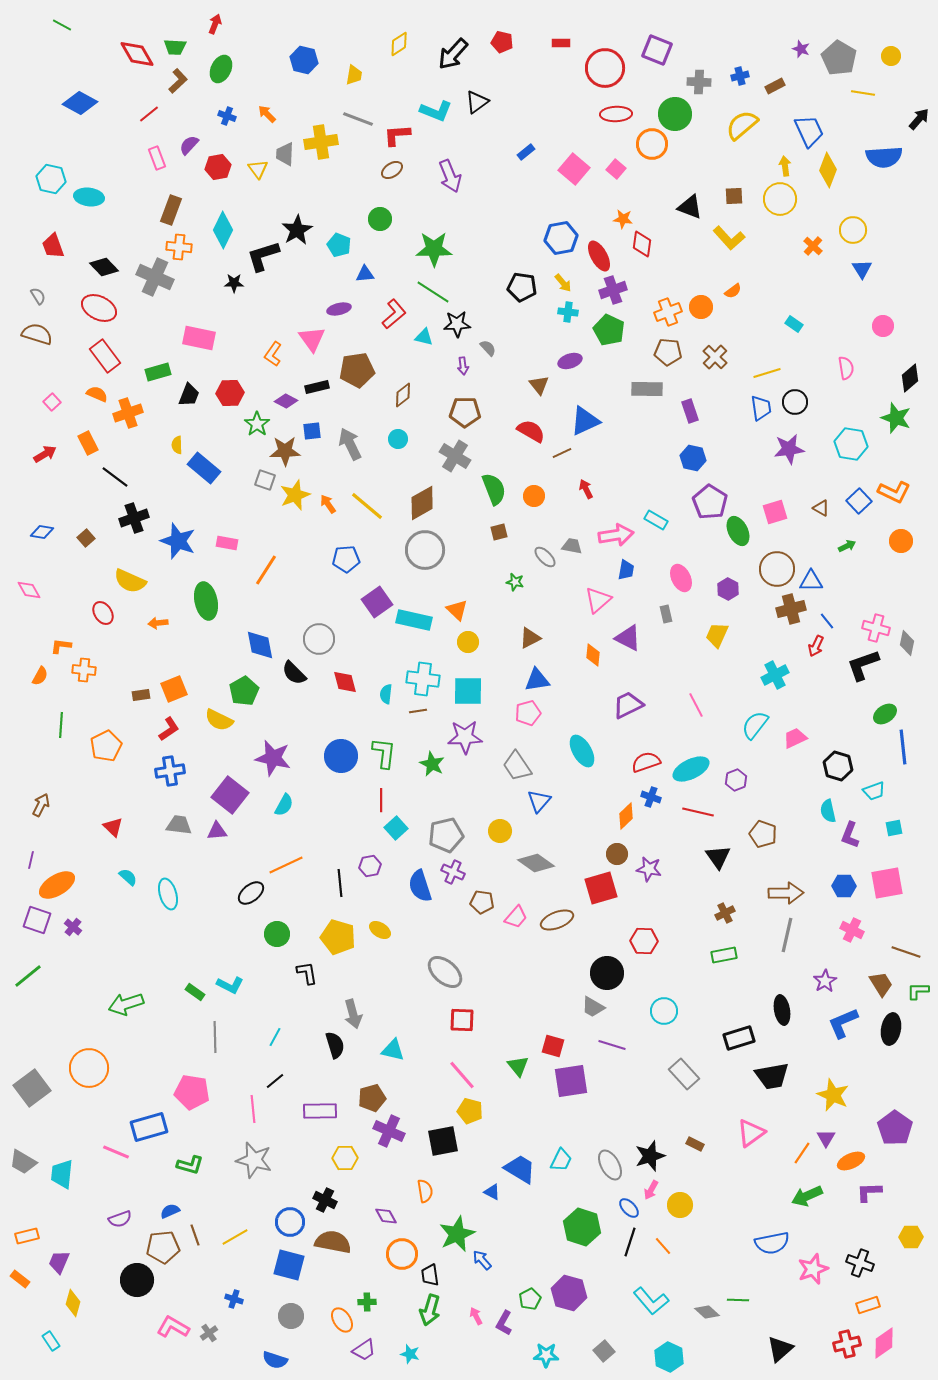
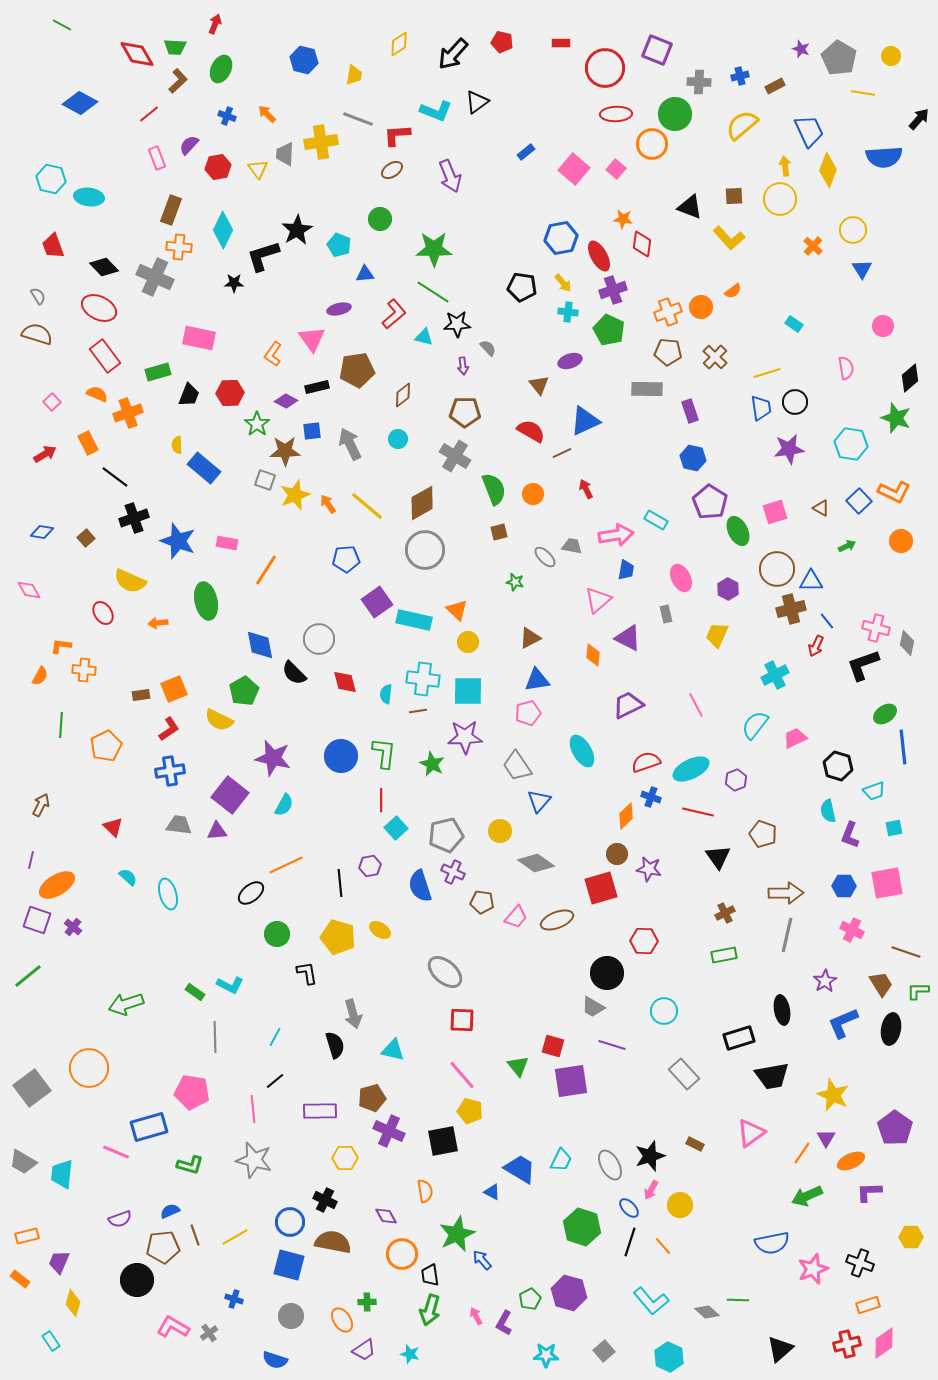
orange circle at (534, 496): moved 1 px left, 2 px up
